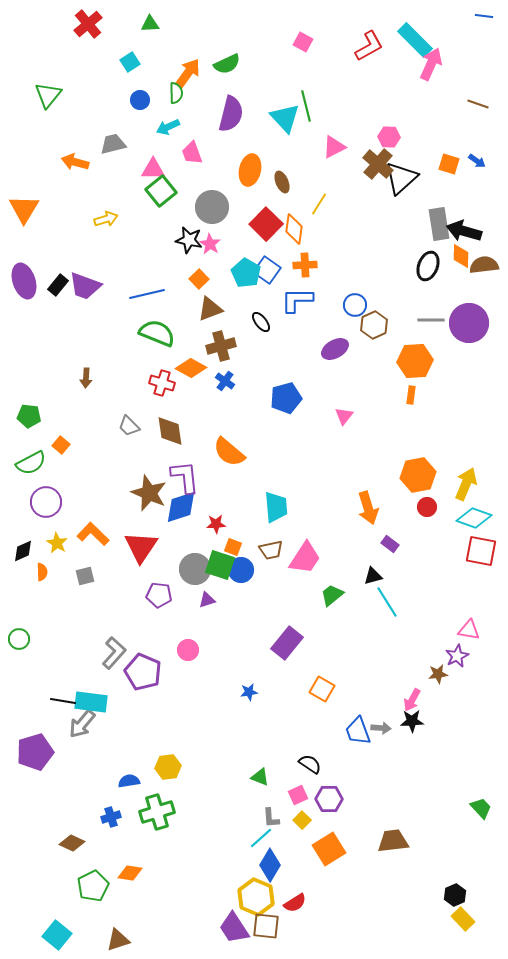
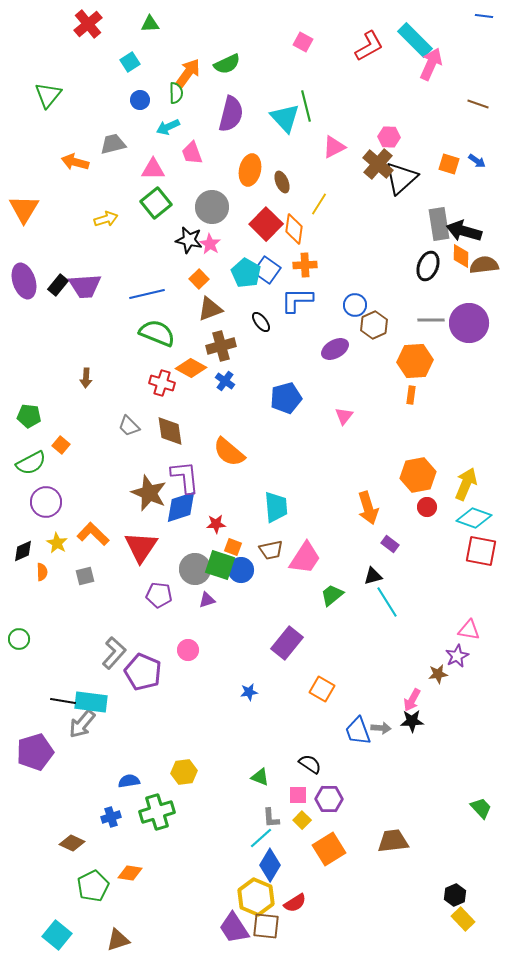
green square at (161, 191): moved 5 px left, 12 px down
purple trapezoid at (85, 286): rotated 24 degrees counterclockwise
yellow hexagon at (168, 767): moved 16 px right, 5 px down
pink square at (298, 795): rotated 24 degrees clockwise
